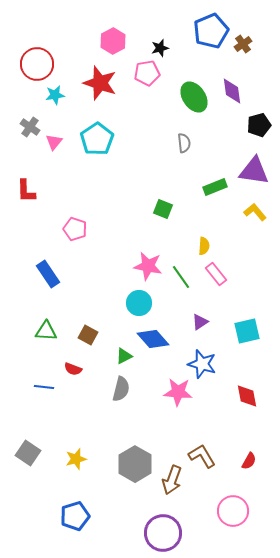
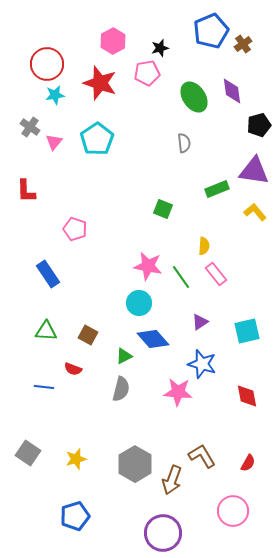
red circle at (37, 64): moved 10 px right
green rectangle at (215, 187): moved 2 px right, 2 px down
red semicircle at (249, 461): moved 1 px left, 2 px down
